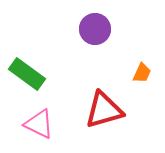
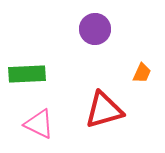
green rectangle: rotated 39 degrees counterclockwise
